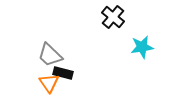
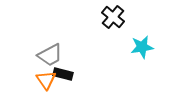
gray trapezoid: rotated 72 degrees counterclockwise
black rectangle: moved 1 px down
orange triangle: moved 3 px left, 3 px up
